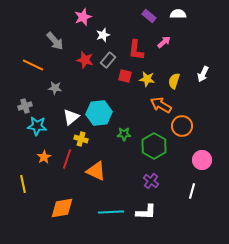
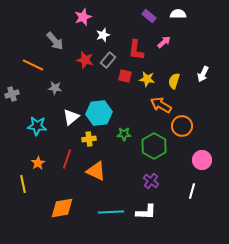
gray cross: moved 13 px left, 12 px up
yellow cross: moved 8 px right; rotated 24 degrees counterclockwise
orange star: moved 6 px left, 6 px down
